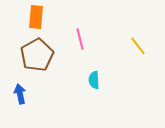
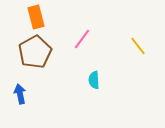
orange rectangle: rotated 20 degrees counterclockwise
pink line: moved 2 px right; rotated 50 degrees clockwise
brown pentagon: moved 2 px left, 3 px up
